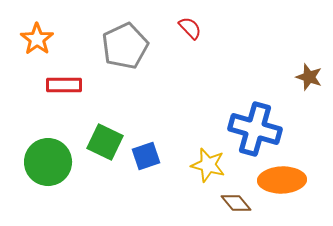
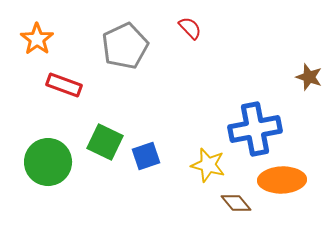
red rectangle: rotated 20 degrees clockwise
blue cross: rotated 27 degrees counterclockwise
